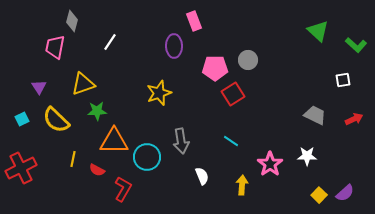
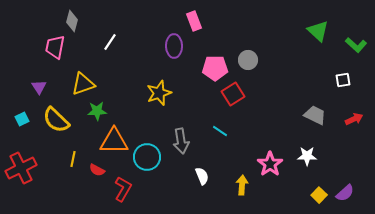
cyan line: moved 11 px left, 10 px up
